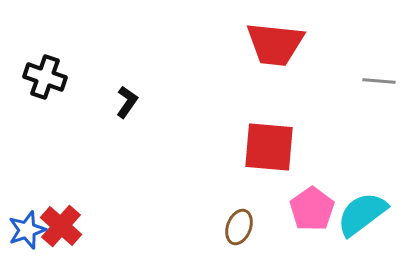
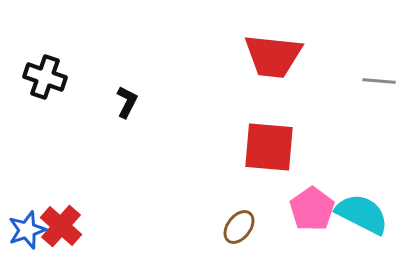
red trapezoid: moved 2 px left, 12 px down
black L-shape: rotated 8 degrees counterclockwise
cyan semicircle: rotated 64 degrees clockwise
brown ellipse: rotated 16 degrees clockwise
